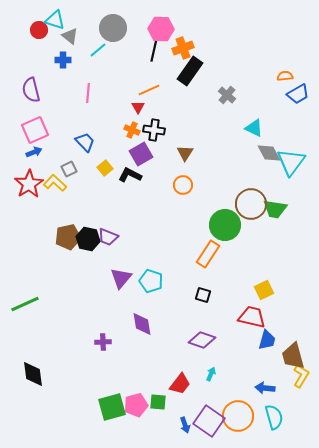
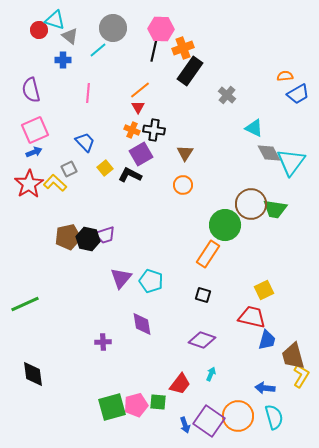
orange line at (149, 90): moved 9 px left; rotated 15 degrees counterclockwise
purple trapezoid at (108, 237): moved 3 px left, 2 px up; rotated 40 degrees counterclockwise
